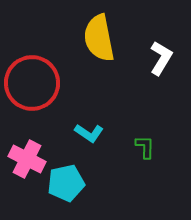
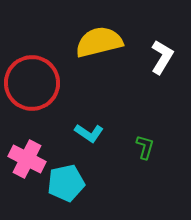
yellow semicircle: moved 4 px down; rotated 87 degrees clockwise
white L-shape: moved 1 px right, 1 px up
green L-shape: rotated 15 degrees clockwise
